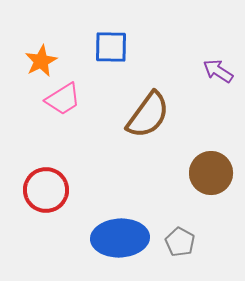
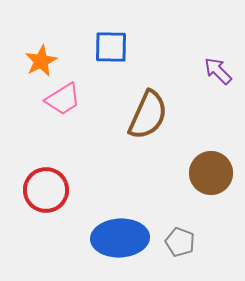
purple arrow: rotated 12 degrees clockwise
brown semicircle: rotated 12 degrees counterclockwise
gray pentagon: rotated 8 degrees counterclockwise
